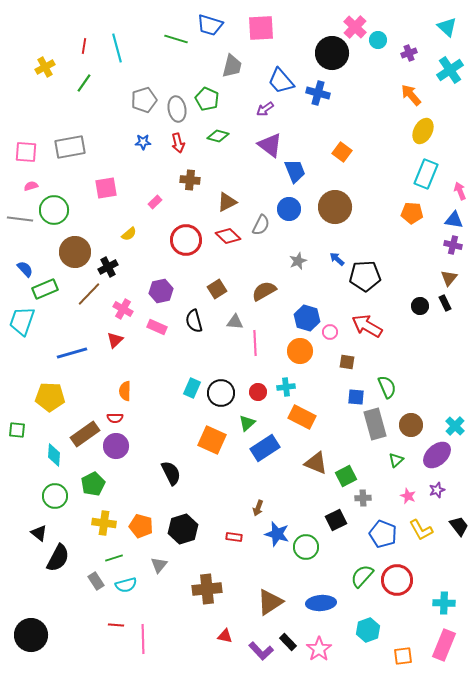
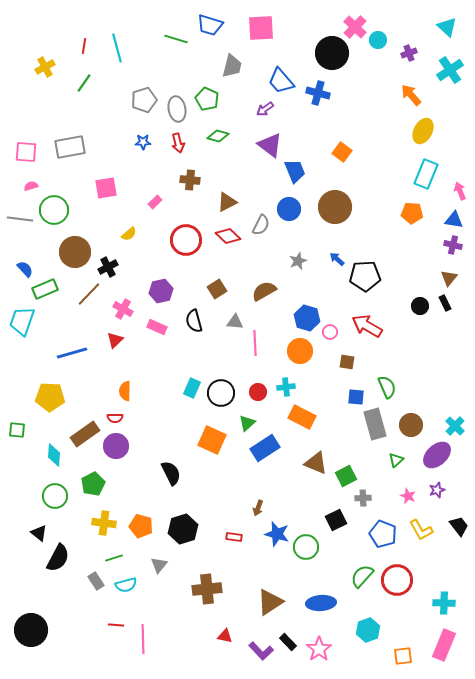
black circle at (31, 635): moved 5 px up
